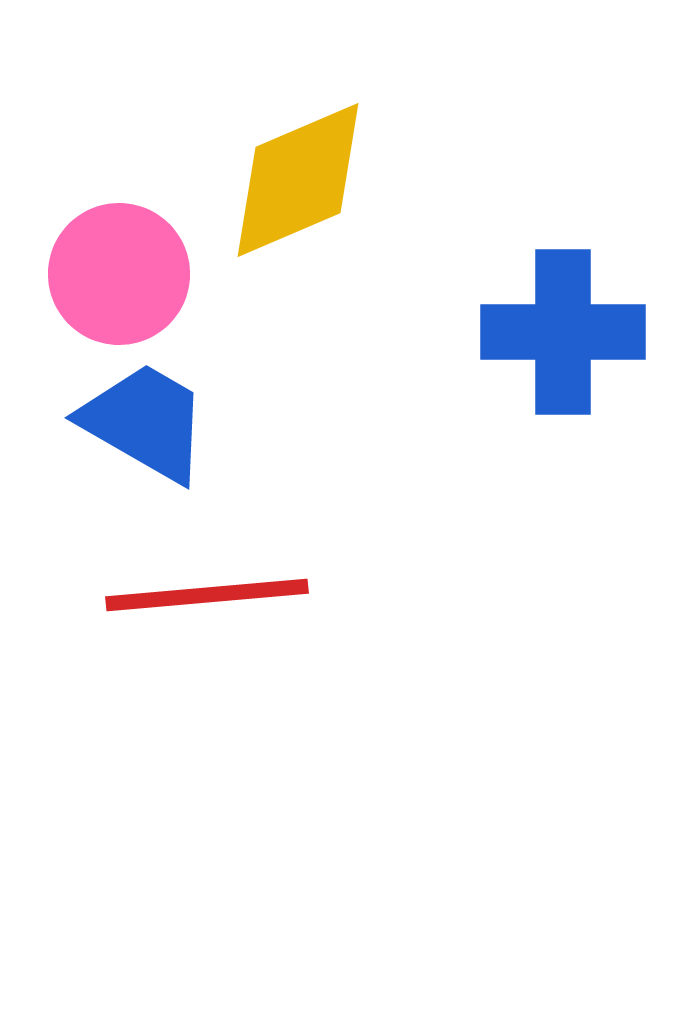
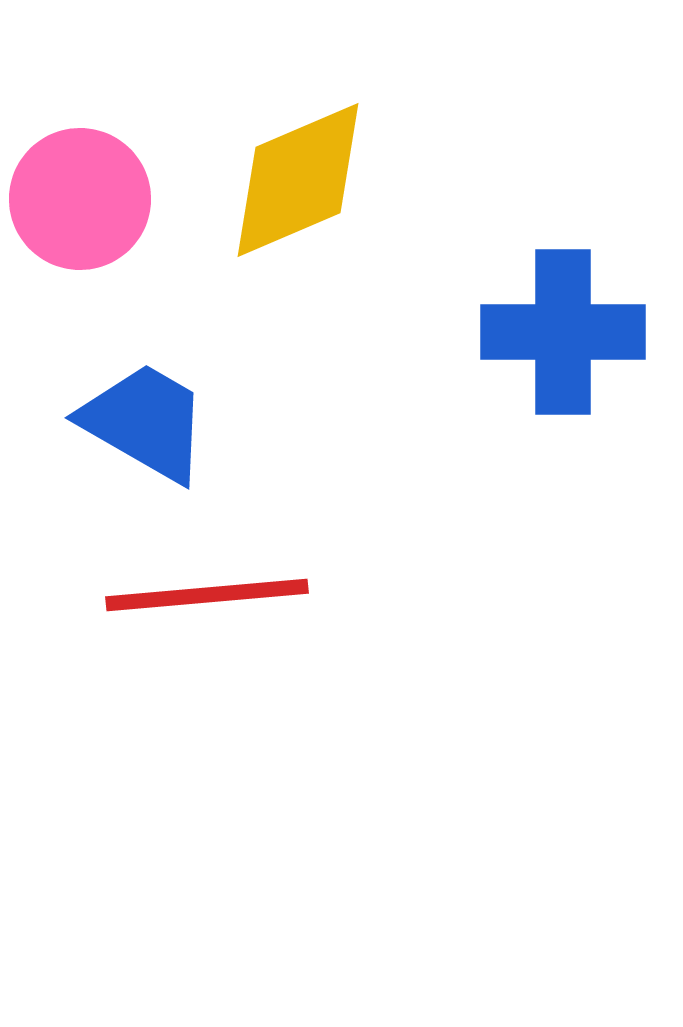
pink circle: moved 39 px left, 75 px up
